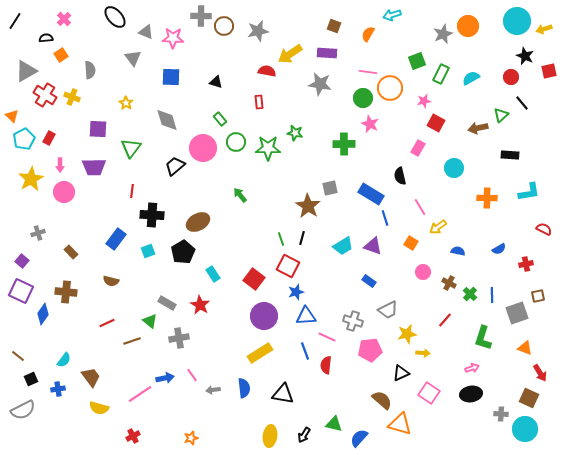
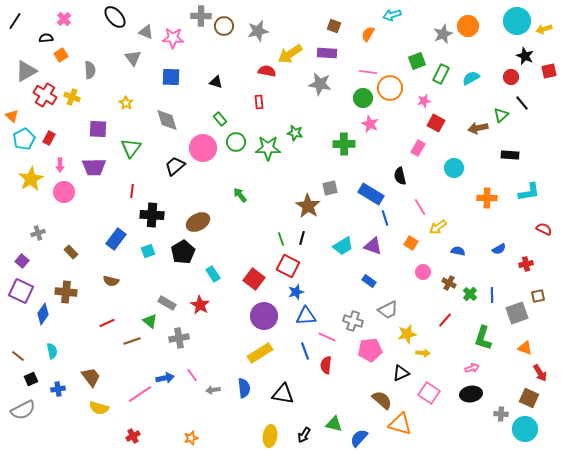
cyan semicircle at (64, 360): moved 12 px left, 9 px up; rotated 49 degrees counterclockwise
